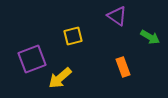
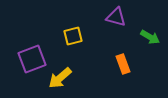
purple triangle: moved 1 px left, 1 px down; rotated 20 degrees counterclockwise
orange rectangle: moved 3 px up
